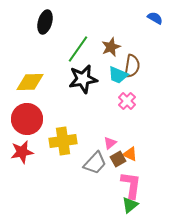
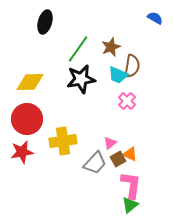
black star: moved 2 px left
